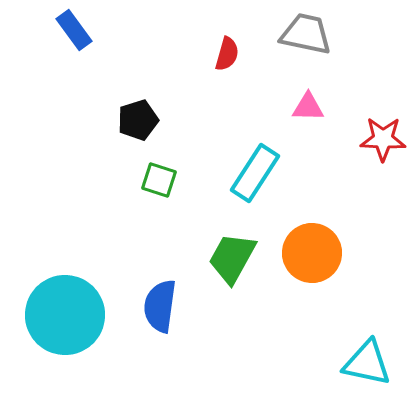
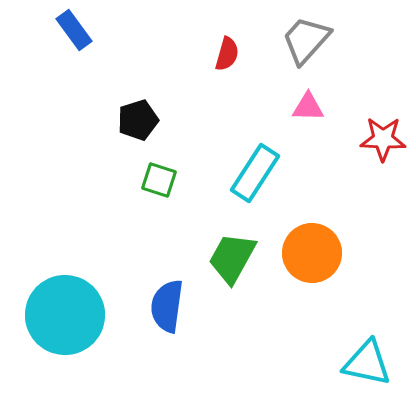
gray trapezoid: moved 6 px down; rotated 60 degrees counterclockwise
blue semicircle: moved 7 px right
